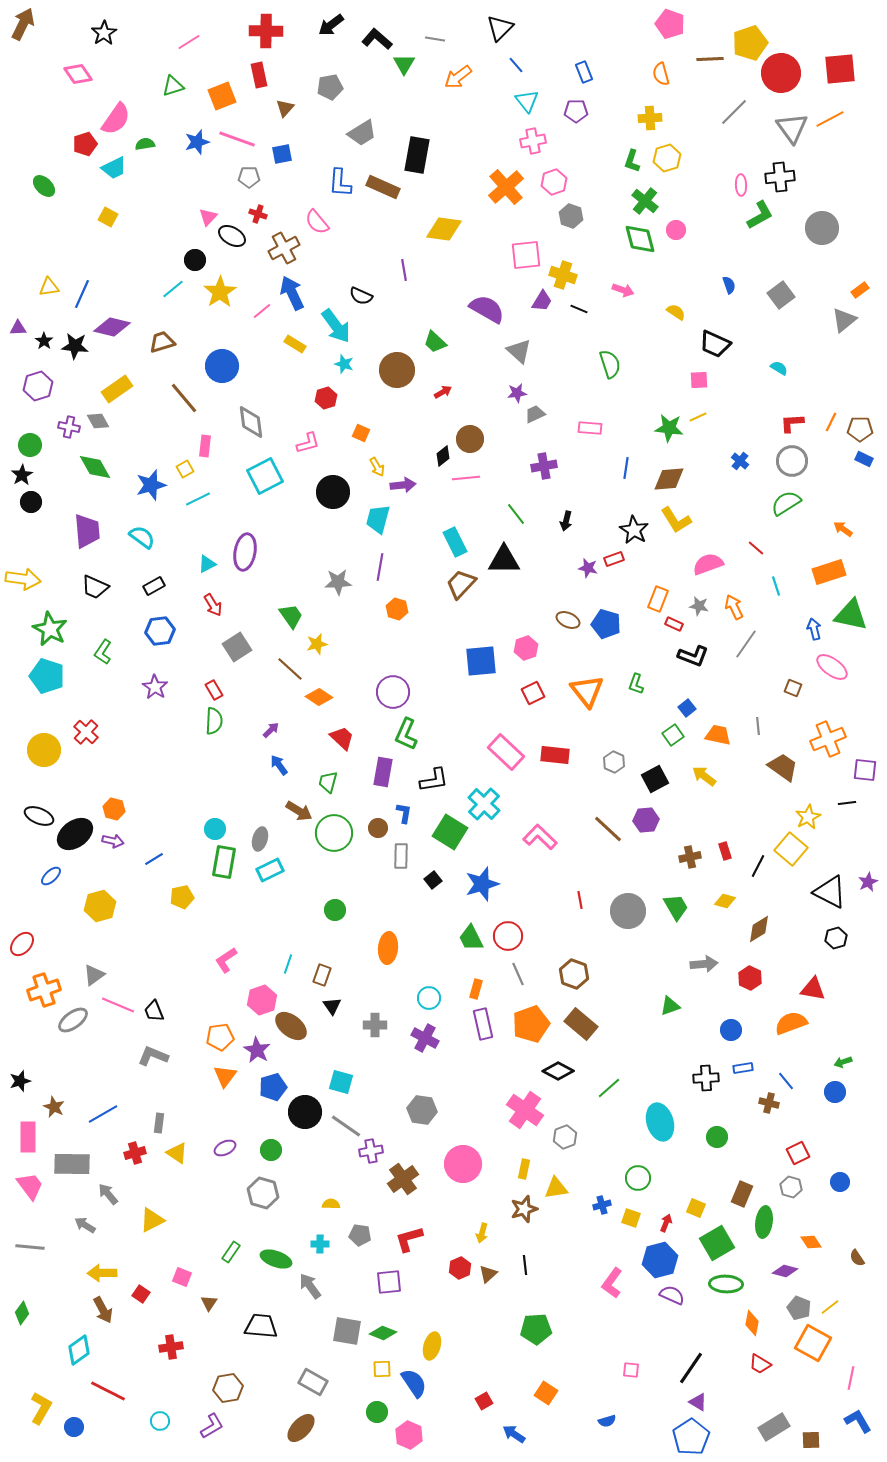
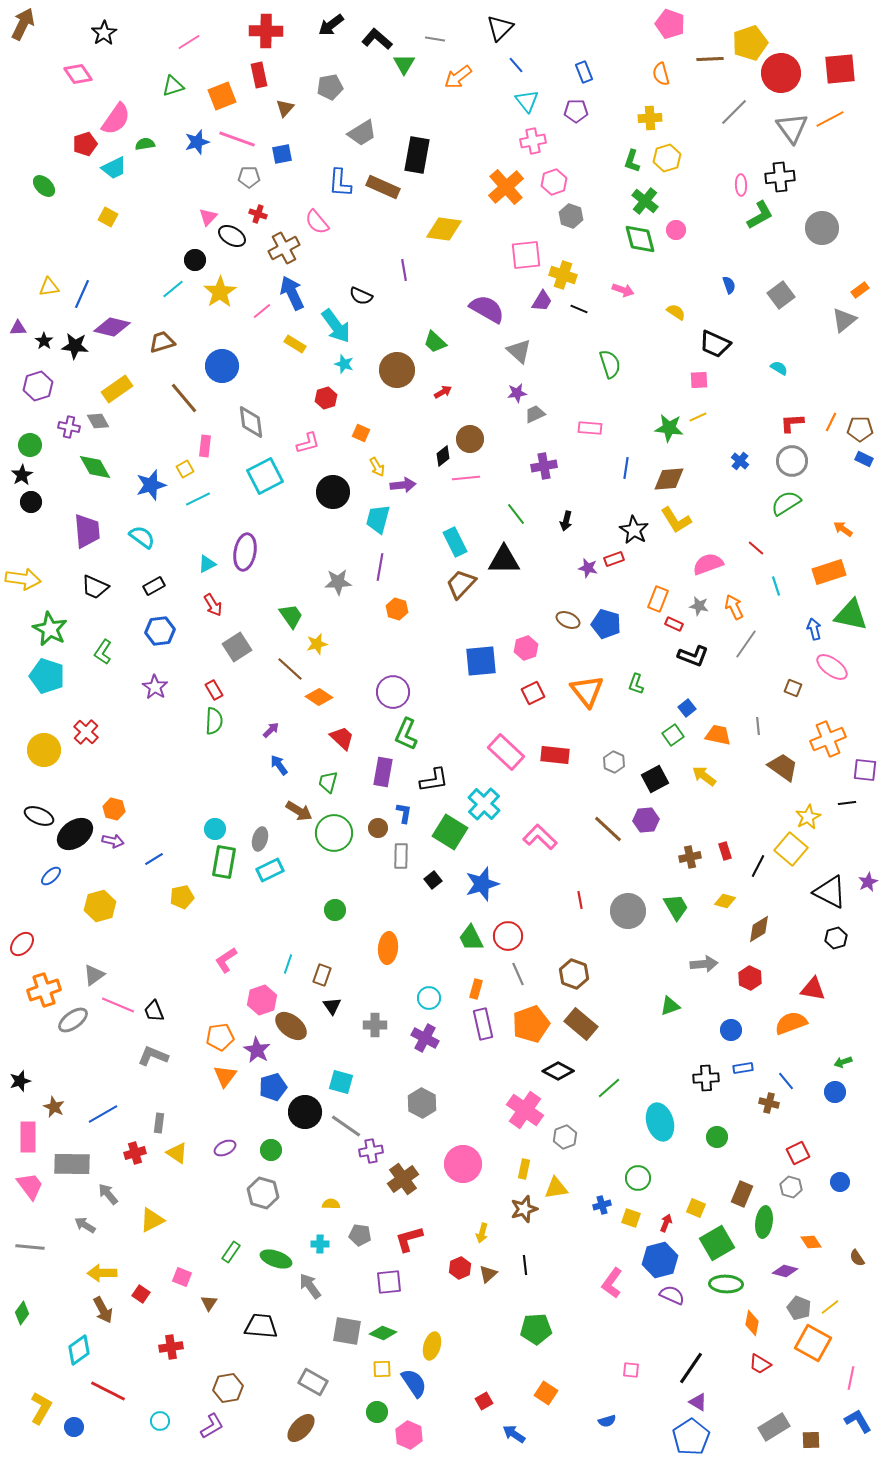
gray hexagon at (422, 1110): moved 7 px up; rotated 20 degrees clockwise
